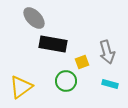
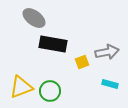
gray ellipse: rotated 10 degrees counterclockwise
gray arrow: rotated 85 degrees counterclockwise
green circle: moved 16 px left, 10 px down
yellow triangle: rotated 15 degrees clockwise
